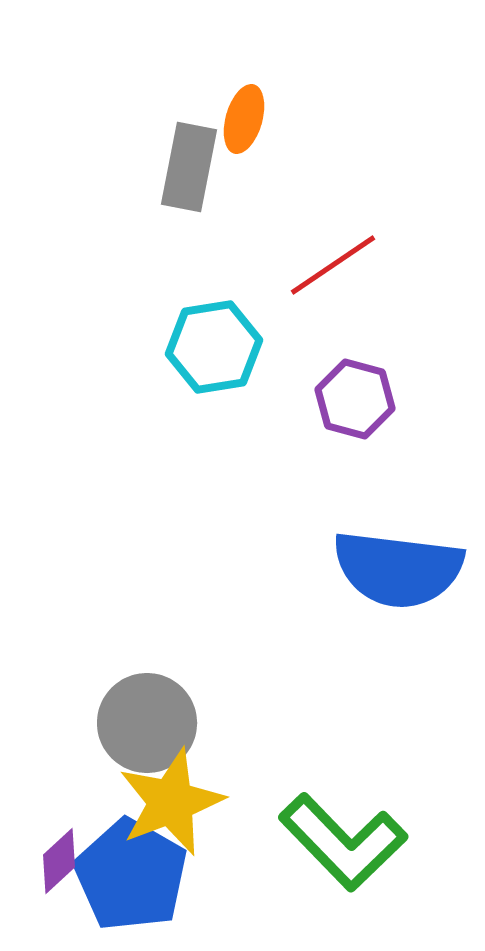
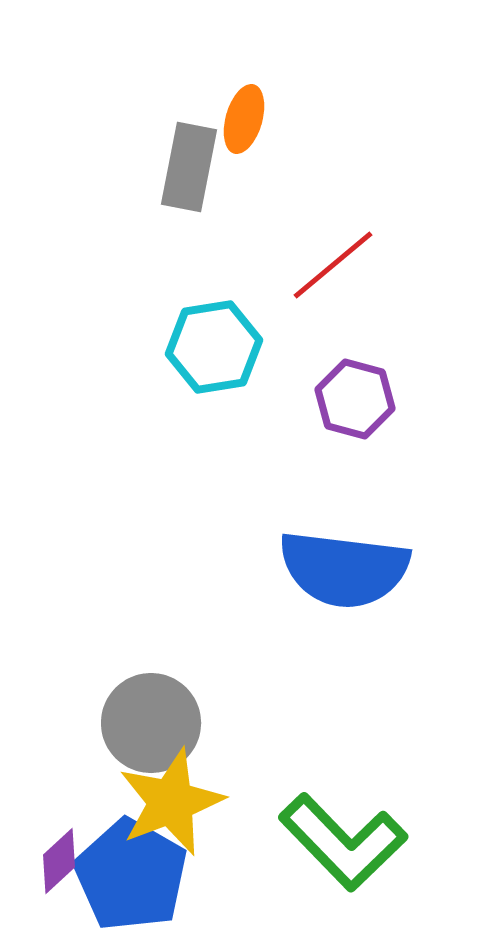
red line: rotated 6 degrees counterclockwise
blue semicircle: moved 54 px left
gray circle: moved 4 px right
